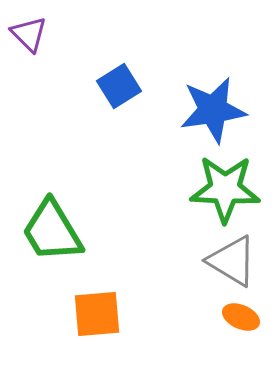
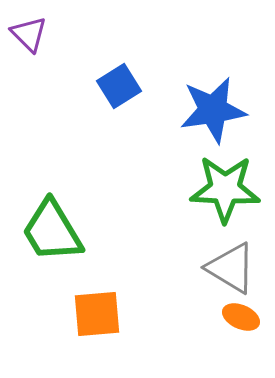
gray triangle: moved 1 px left, 7 px down
